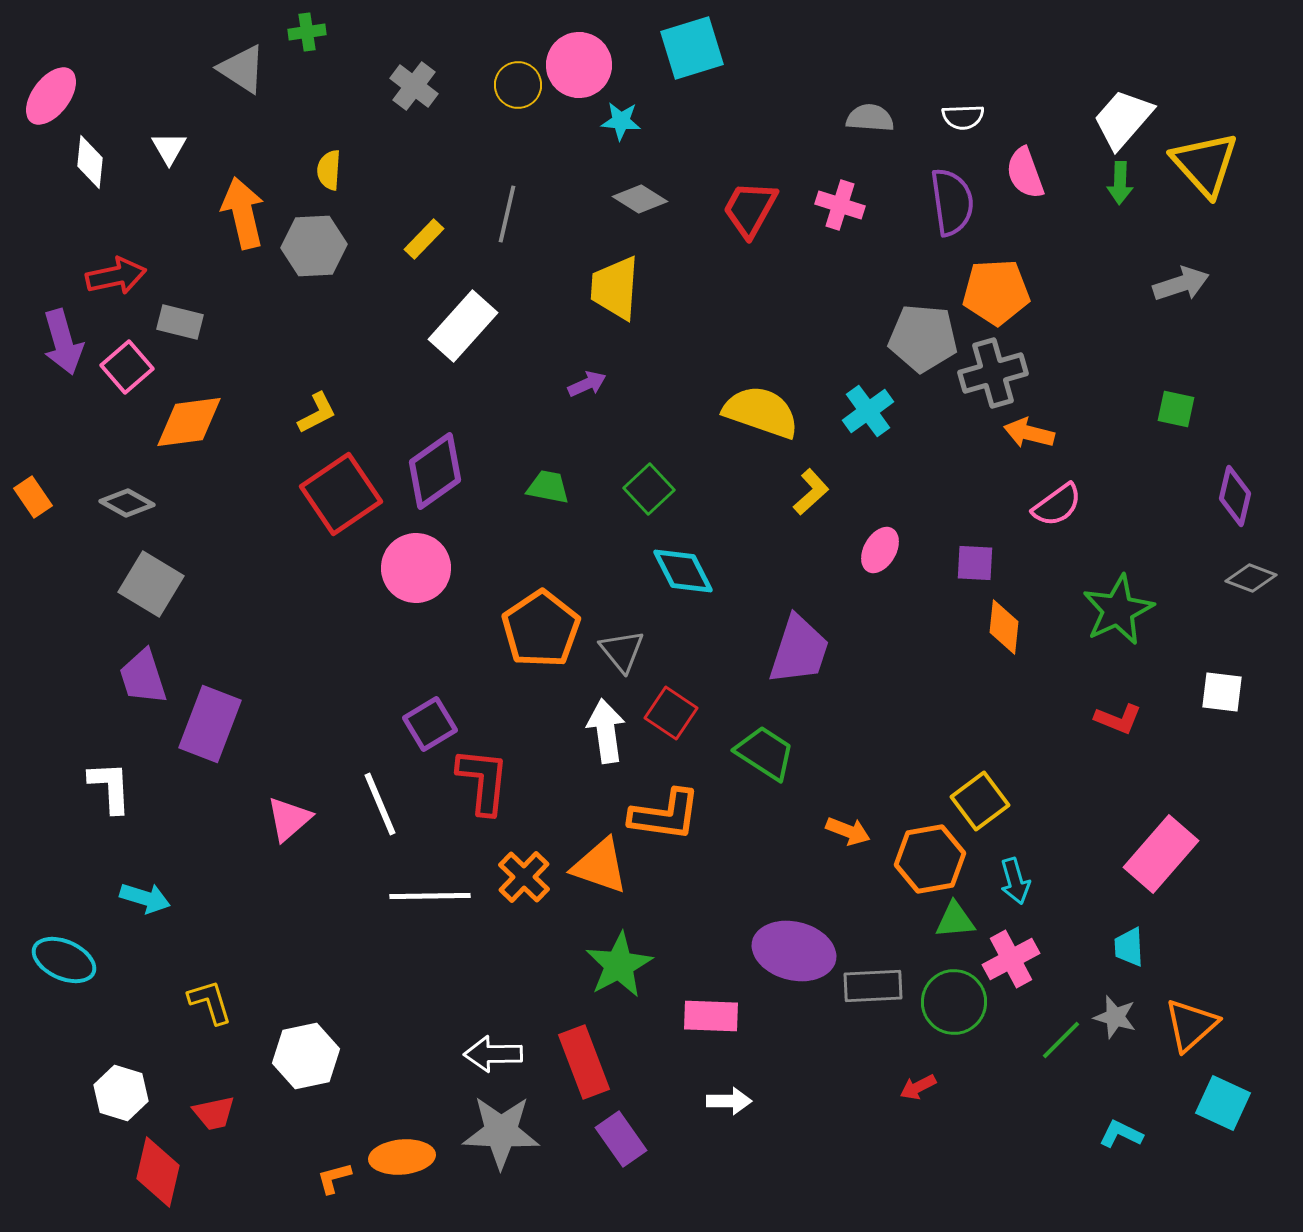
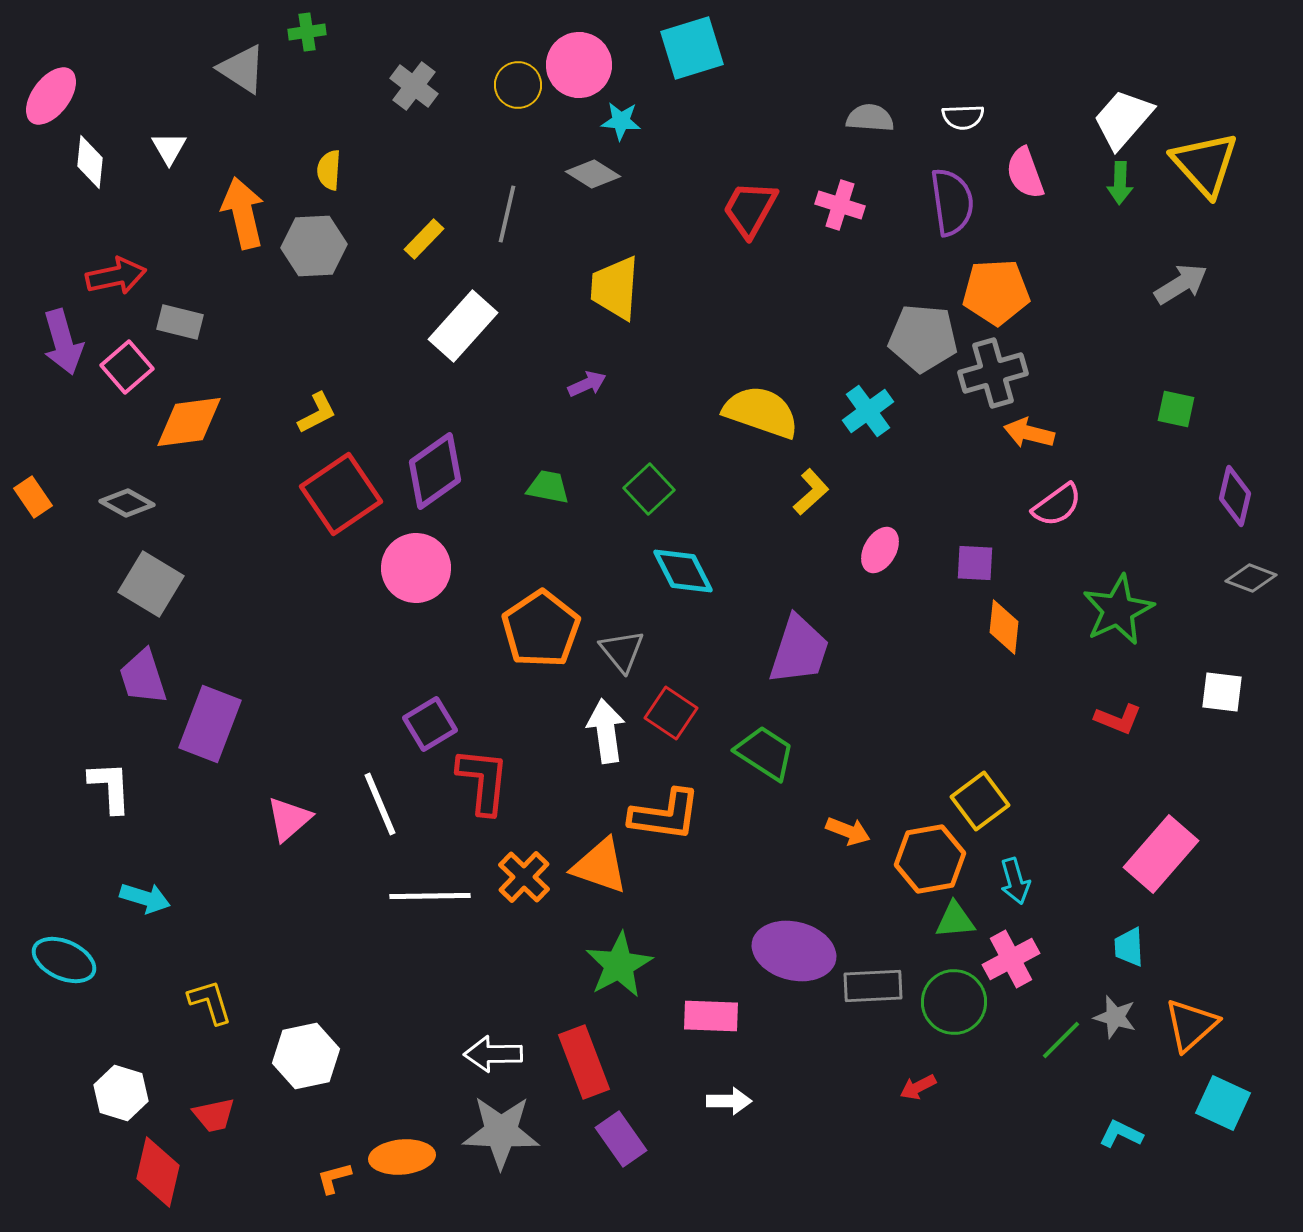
gray diamond at (640, 199): moved 47 px left, 25 px up
gray arrow at (1181, 284): rotated 14 degrees counterclockwise
red trapezoid at (214, 1113): moved 2 px down
